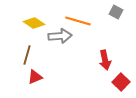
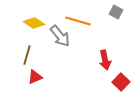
gray arrow: rotated 55 degrees clockwise
